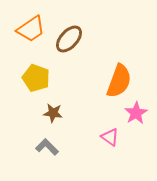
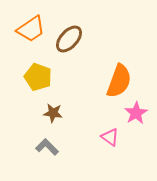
yellow pentagon: moved 2 px right, 1 px up
